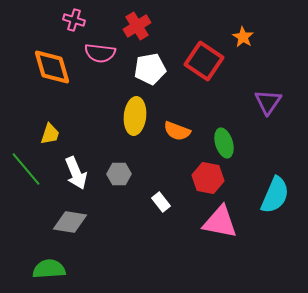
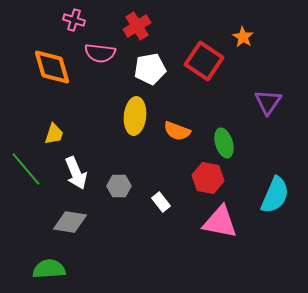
yellow trapezoid: moved 4 px right
gray hexagon: moved 12 px down
